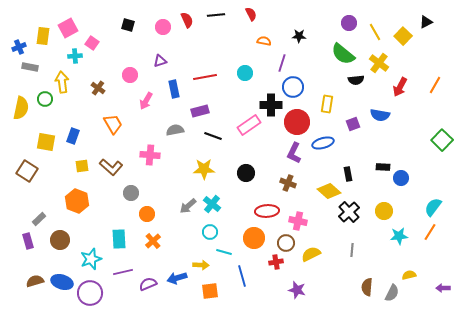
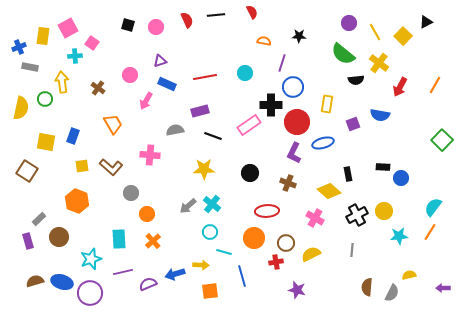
red semicircle at (251, 14): moved 1 px right, 2 px up
pink circle at (163, 27): moved 7 px left
blue rectangle at (174, 89): moved 7 px left, 5 px up; rotated 54 degrees counterclockwise
black circle at (246, 173): moved 4 px right
black cross at (349, 212): moved 8 px right, 3 px down; rotated 15 degrees clockwise
pink cross at (298, 221): moved 17 px right, 3 px up; rotated 18 degrees clockwise
brown circle at (60, 240): moved 1 px left, 3 px up
blue arrow at (177, 278): moved 2 px left, 4 px up
